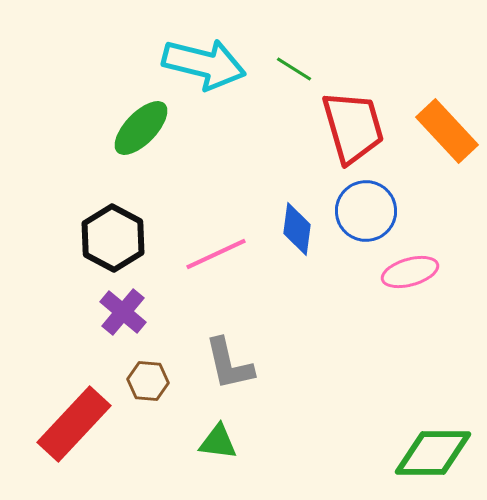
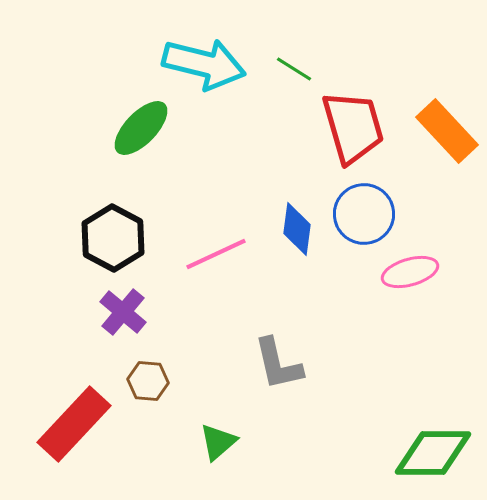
blue circle: moved 2 px left, 3 px down
gray L-shape: moved 49 px right
green triangle: rotated 48 degrees counterclockwise
